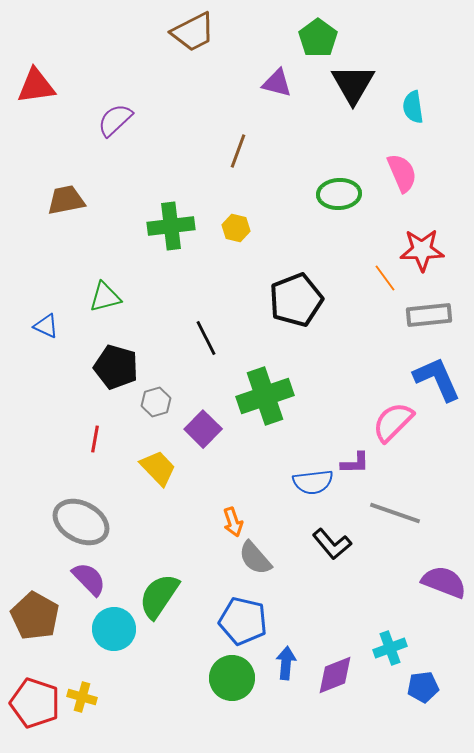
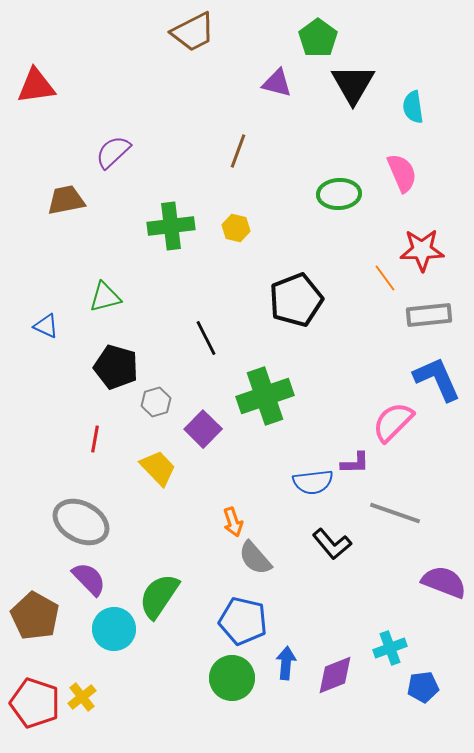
purple semicircle at (115, 120): moved 2 px left, 32 px down
yellow cross at (82, 697): rotated 36 degrees clockwise
